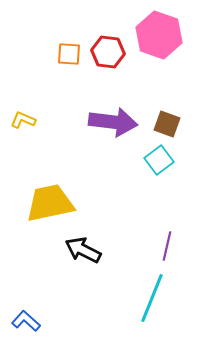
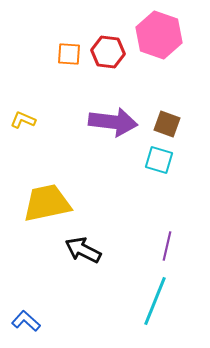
cyan square: rotated 36 degrees counterclockwise
yellow trapezoid: moved 3 px left
cyan line: moved 3 px right, 3 px down
